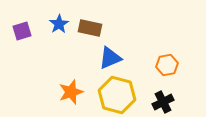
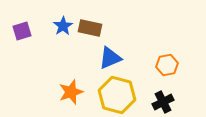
blue star: moved 4 px right, 2 px down
